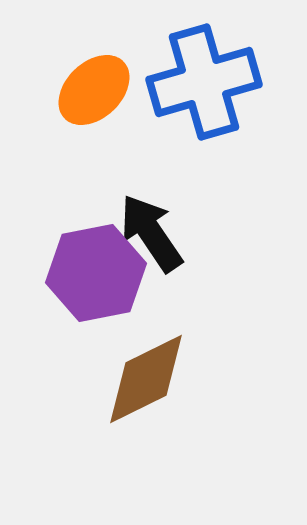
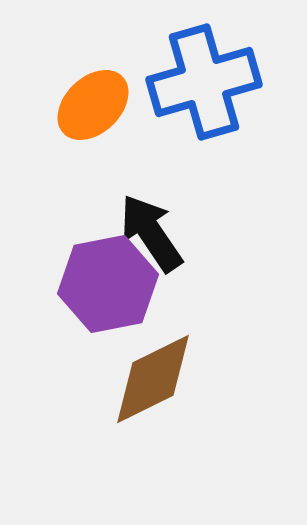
orange ellipse: moved 1 px left, 15 px down
purple hexagon: moved 12 px right, 11 px down
brown diamond: moved 7 px right
